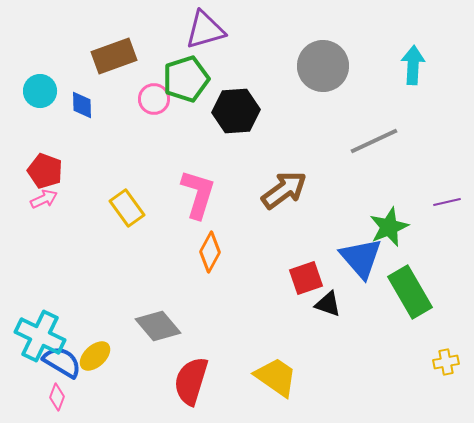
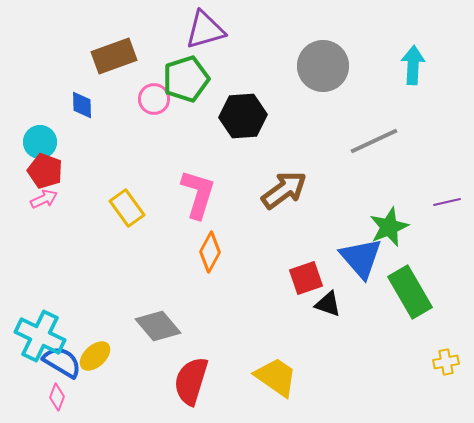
cyan circle: moved 51 px down
black hexagon: moved 7 px right, 5 px down
